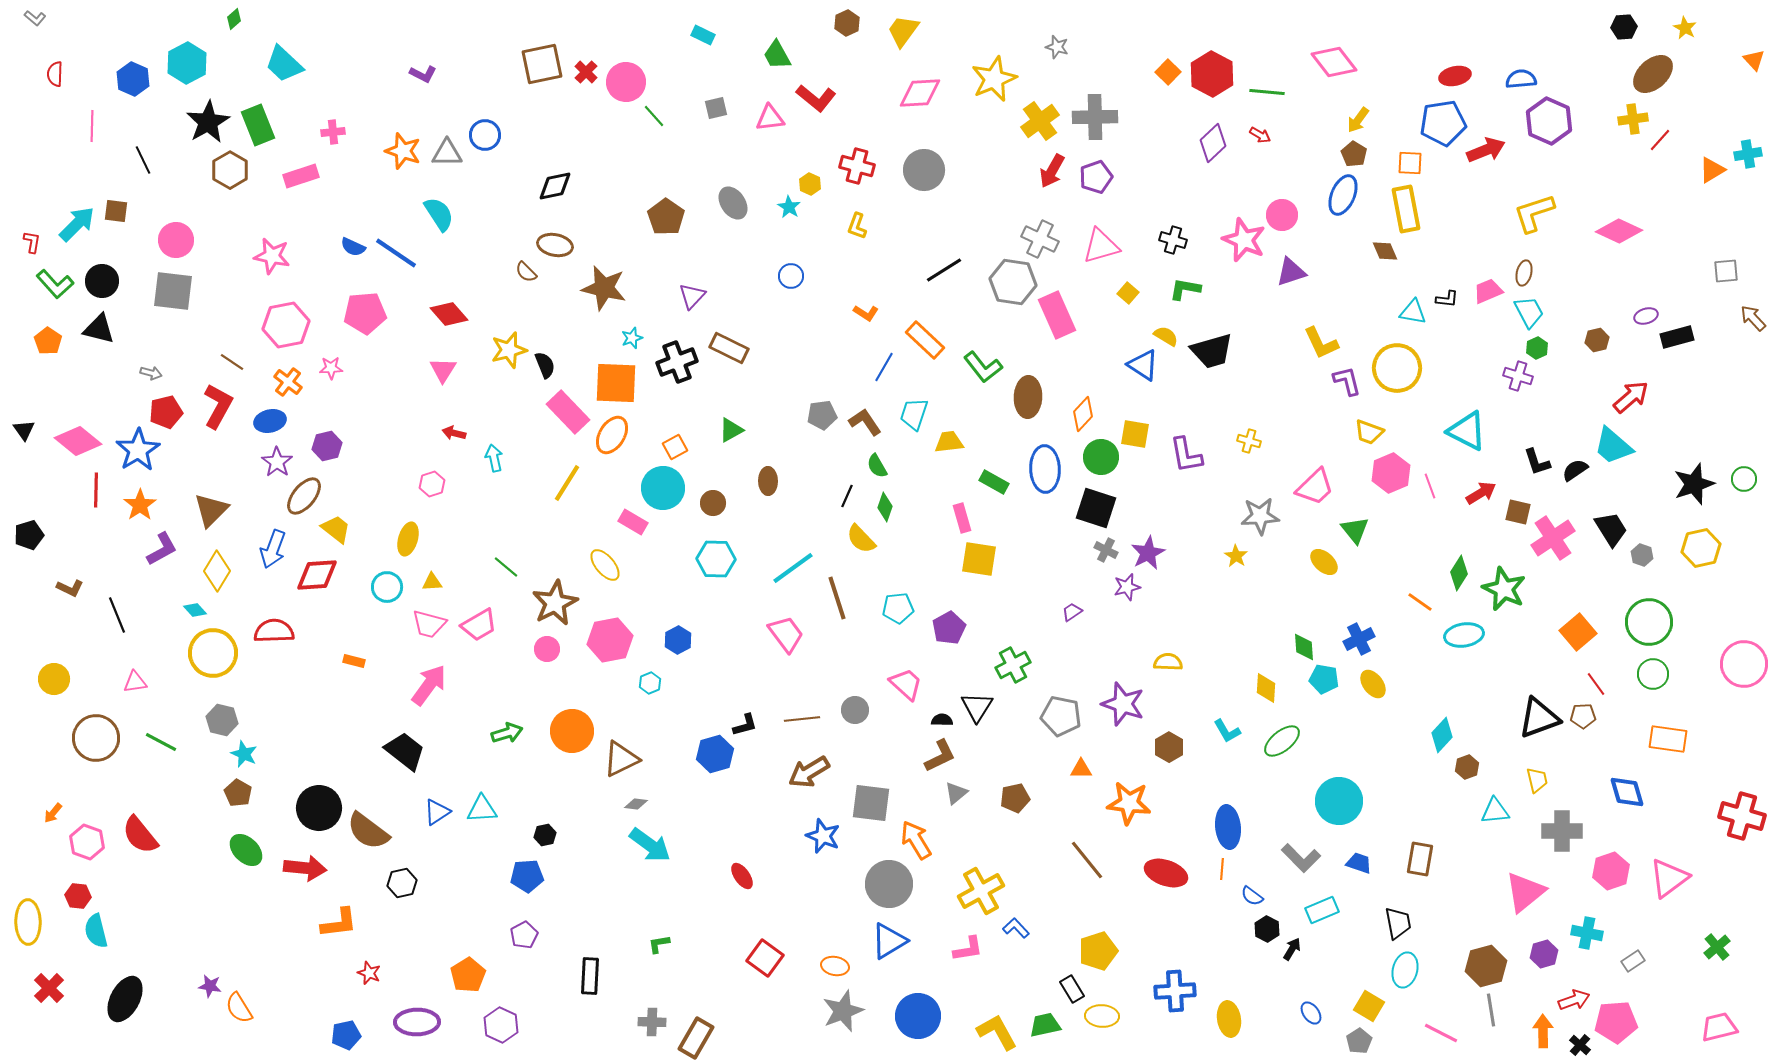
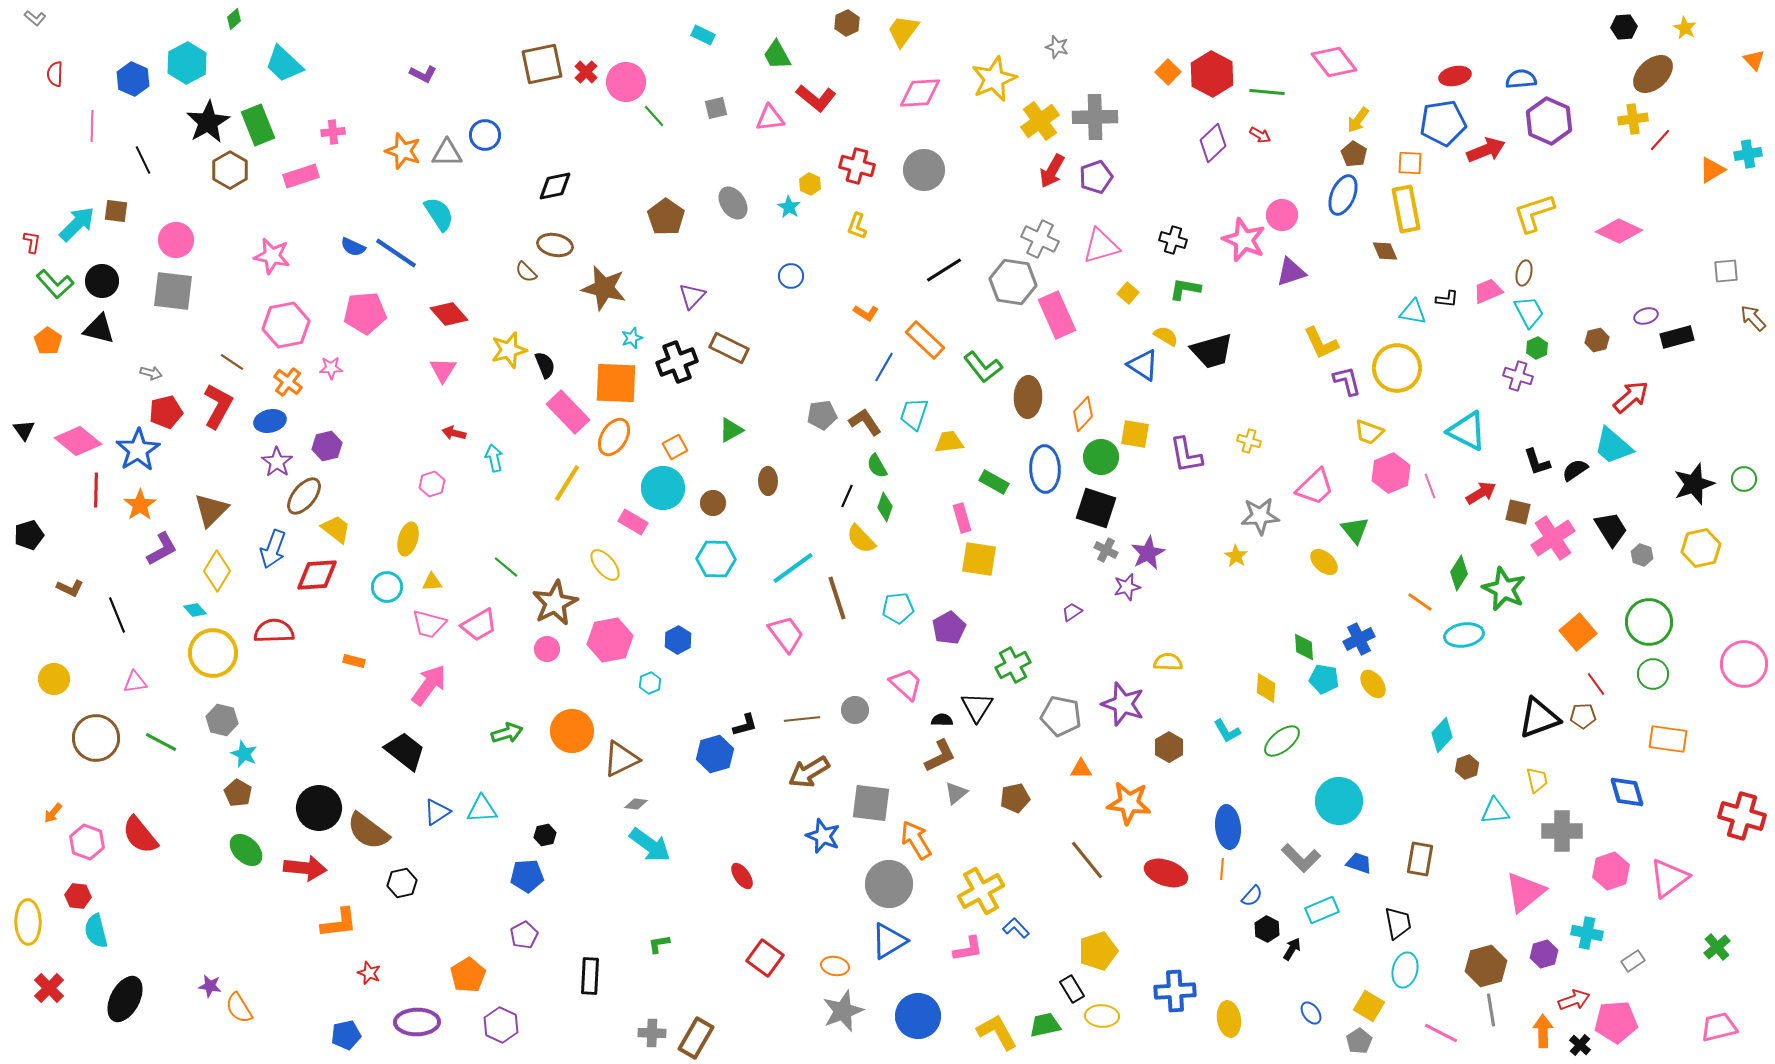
orange ellipse at (612, 435): moved 2 px right, 2 px down
blue semicircle at (1252, 896): rotated 85 degrees counterclockwise
gray cross at (652, 1022): moved 11 px down
